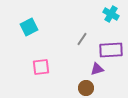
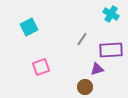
pink square: rotated 12 degrees counterclockwise
brown circle: moved 1 px left, 1 px up
